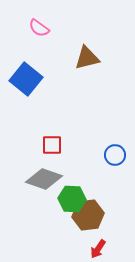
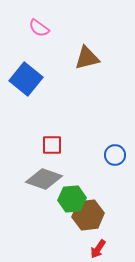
green hexagon: rotated 8 degrees counterclockwise
